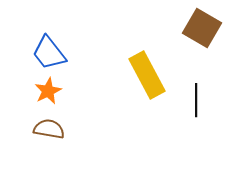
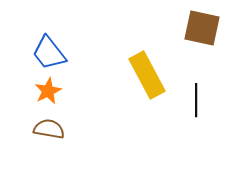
brown square: rotated 18 degrees counterclockwise
